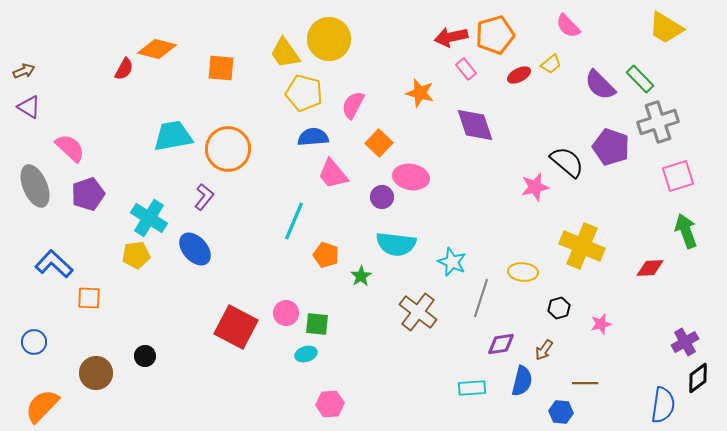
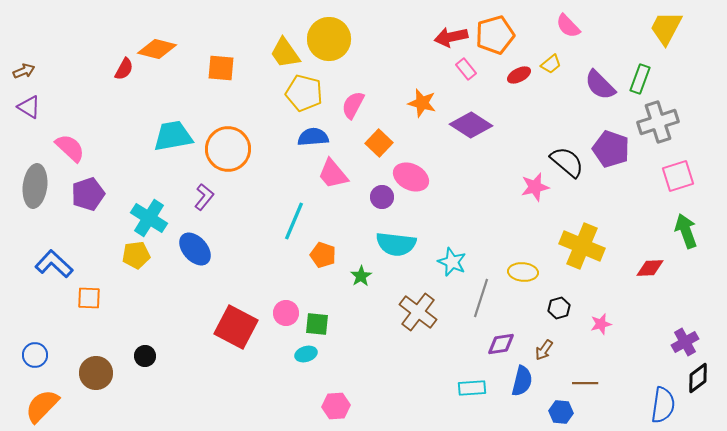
yellow trapezoid at (666, 28): rotated 87 degrees clockwise
green rectangle at (640, 79): rotated 64 degrees clockwise
orange star at (420, 93): moved 2 px right, 10 px down
purple diamond at (475, 125): moved 4 px left; rotated 39 degrees counterclockwise
purple pentagon at (611, 147): moved 2 px down
pink ellipse at (411, 177): rotated 16 degrees clockwise
gray ellipse at (35, 186): rotated 30 degrees clockwise
orange pentagon at (326, 255): moved 3 px left
blue circle at (34, 342): moved 1 px right, 13 px down
pink hexagon at (330, 404): moved 6 px right, 2 px down
